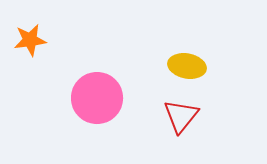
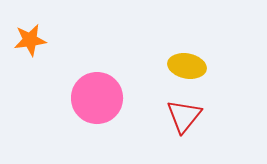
red triangle: moved 3 px right
